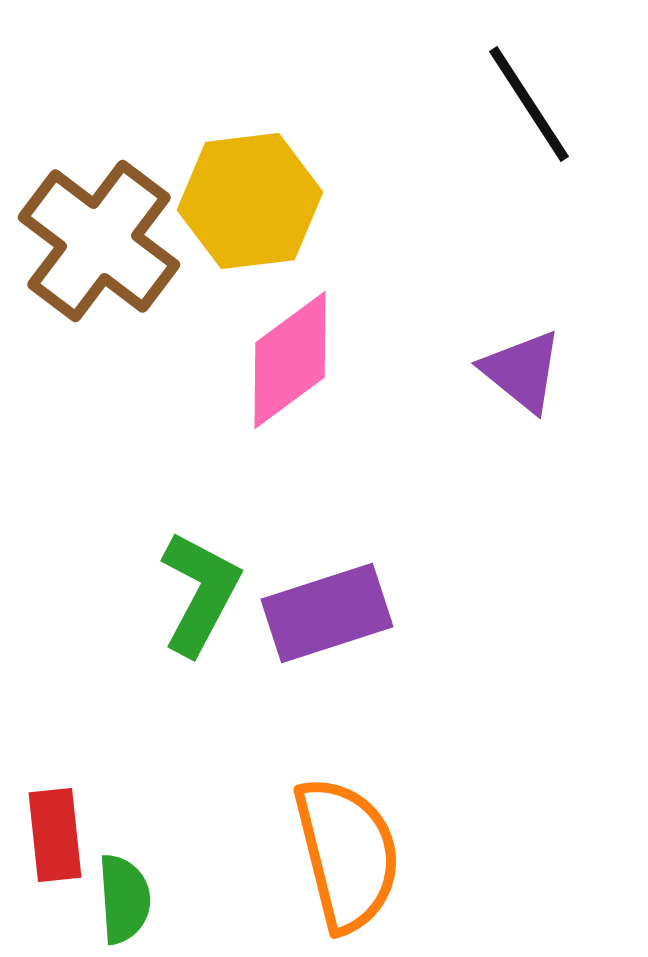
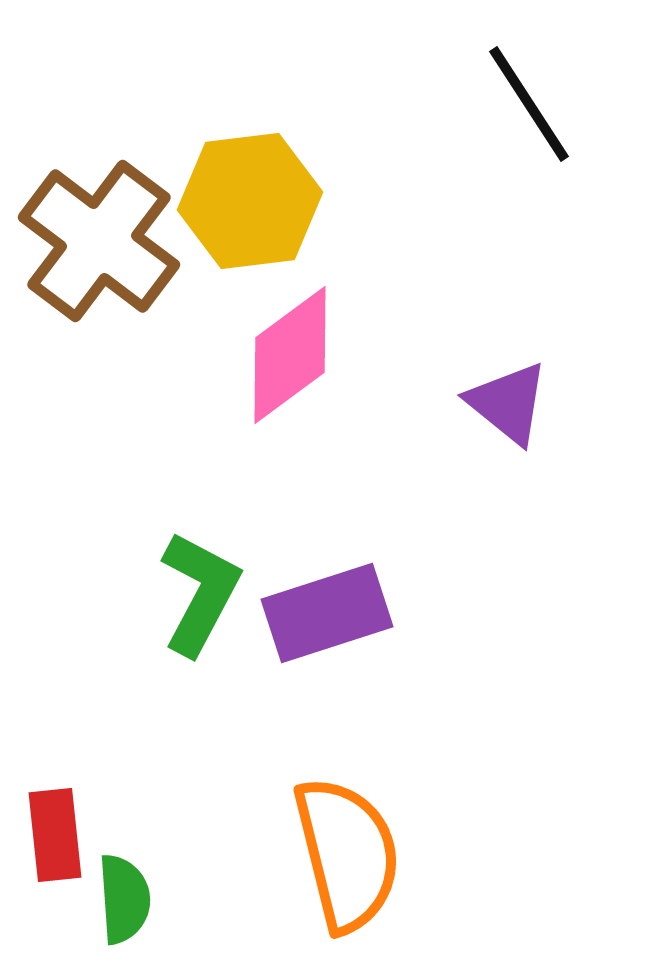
pink diamond: moved 5 px up
purple triangle: moved 14 px left, 32 px down
